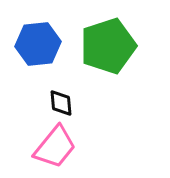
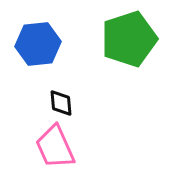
green pentagon: moved 21 px right, 7 px up
pink trapezoid: rotated 117 degrees clockwise
